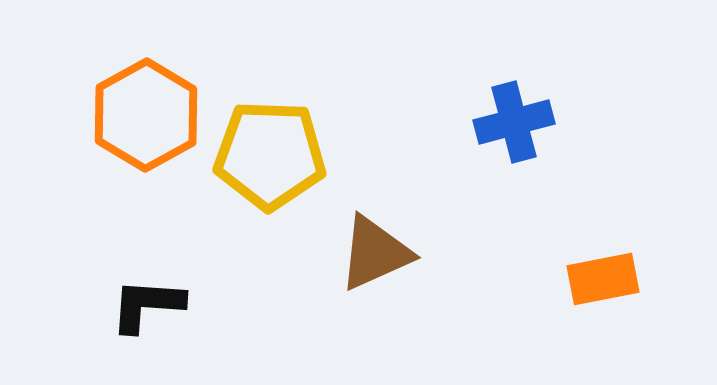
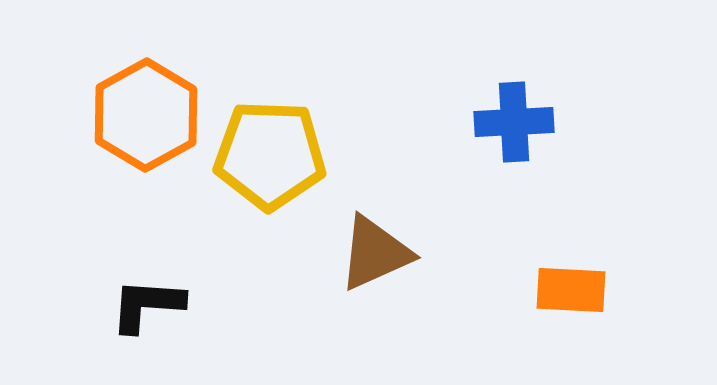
blue cross: rotated 12 degrees clockwise
orange rectangle: moved 32 px left, 11 px down; rotated 14 degrees clockwise
